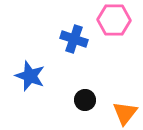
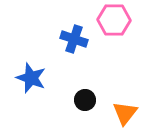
blue star: moved 1 px right, 2 px down
